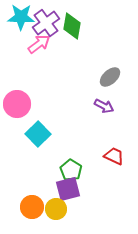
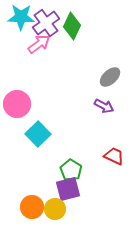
green diamond: rotated 16 degrees clockwise
yellow circle: moved 1 px left
